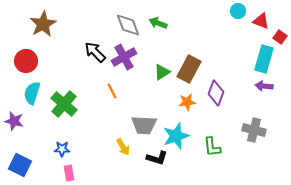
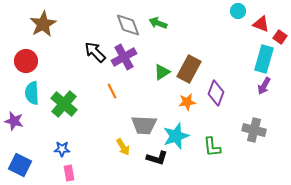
red triangle: moved 3 px down
purple arrow: rotated 66 degrees counterclockwise
cyan semicircle: rotated 20 degrees counterclockwise
